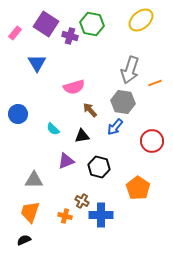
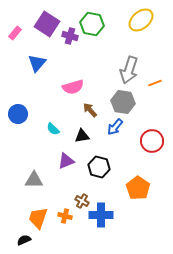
purple square: moved 1 px right
blue triangle: rotated 12 degrees clockwise
gray arrow: moved 1 px left
pink semicircle: moved 1 px left
orange trapezoid: moved 8 px right, 6 px down
